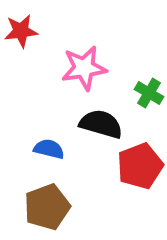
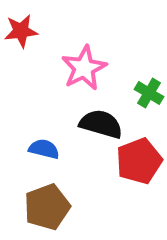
pink star: rotated 18 degrees counterclockwise
blue semicircle: moved 5 px left
red pentagon: moved 1 px left, 5 px up
